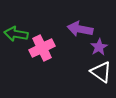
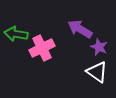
purple arrow: rotated 20 degrees clockwise
purple star: rotated 18 degrees counterclockwise
white triangle: moved 4 px left
